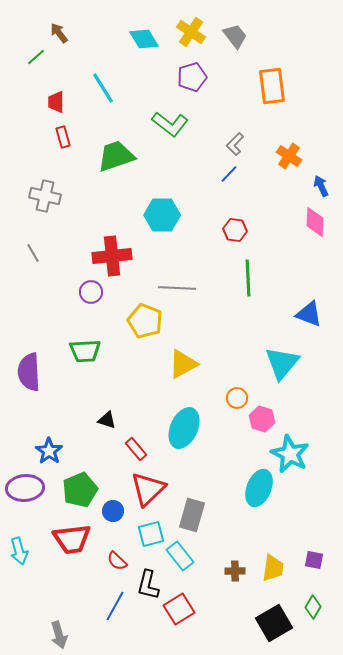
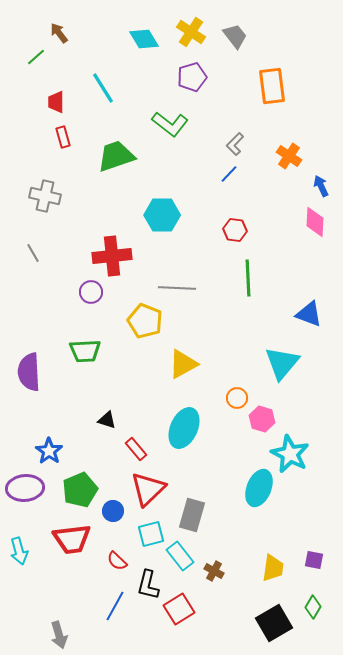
brown cross at (235, 571): moved 21 px left; rotated 30 degrees clockwise
